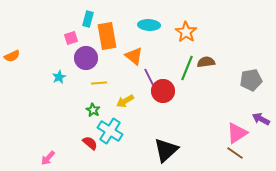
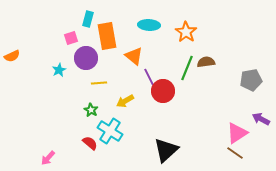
cyan star: moved 7 px up
green star: moved 2 px left
